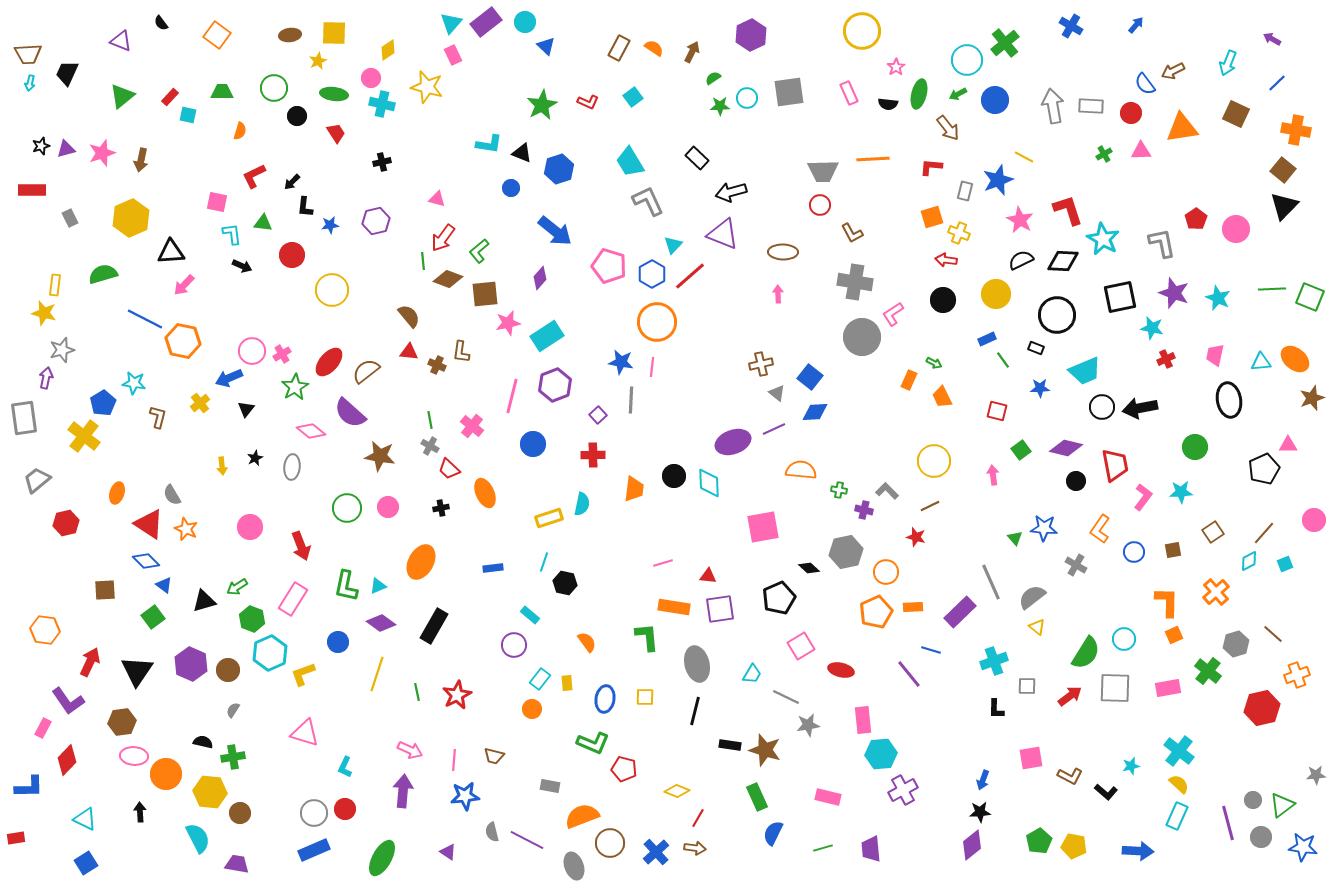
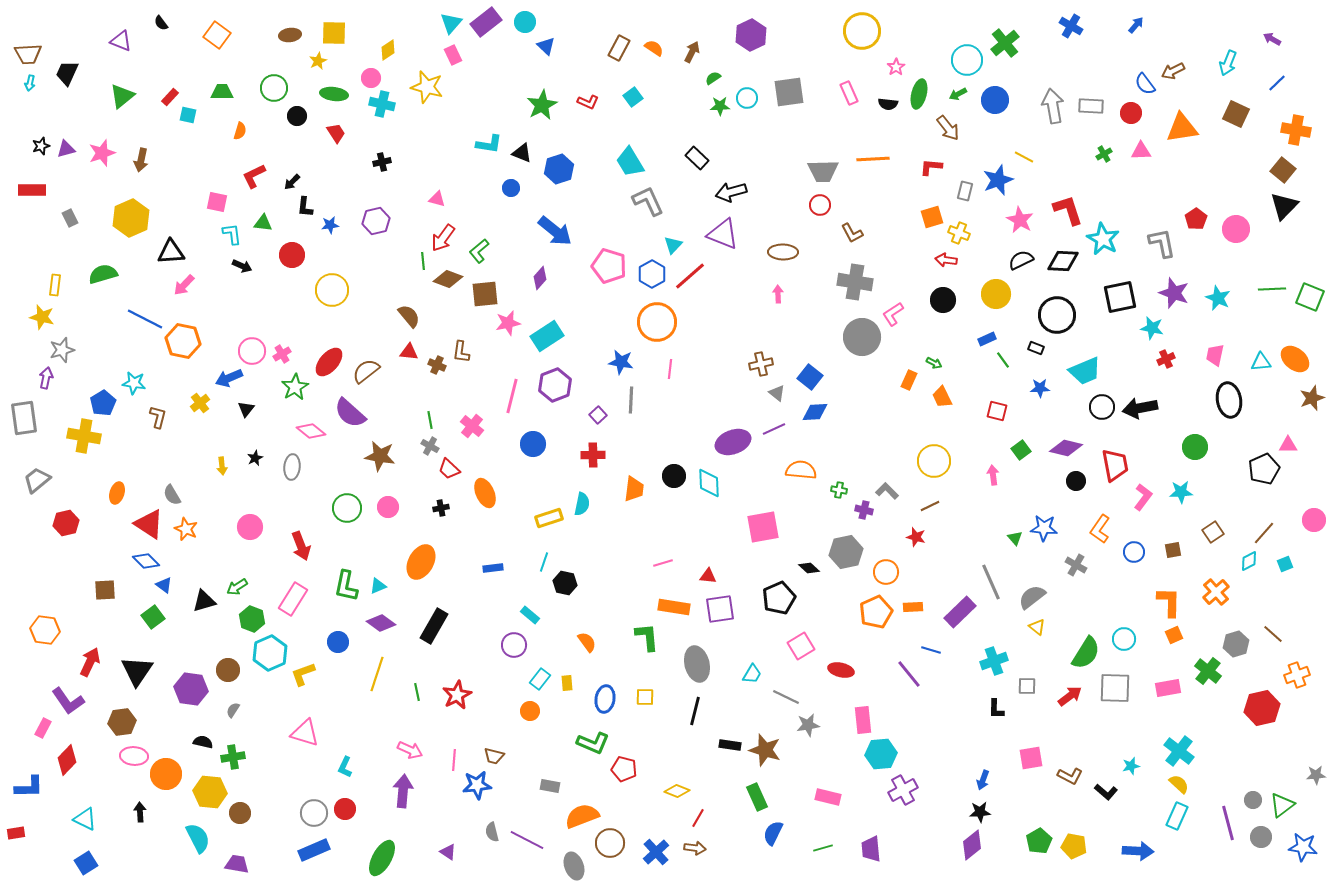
yellow star at (44, 313): moved 2 px left, 4 px down
pink line at (652, 367): moved 18 px right, 2 px down
yellow cross at (84, 436): rotated 28 degrees counterclockwise
orange L-shape at (1167, 602): moved 2 px right
purple hexagon at (191, 664): moved 25 px down; rotated 16 degrees counterclockwise
orange circle at (532, 709): moved 2 px left, 2 px down
blue star at (465, 796): moved 12 px right, 11 px up
red rectangle at (16, 838): moved 5 px up
